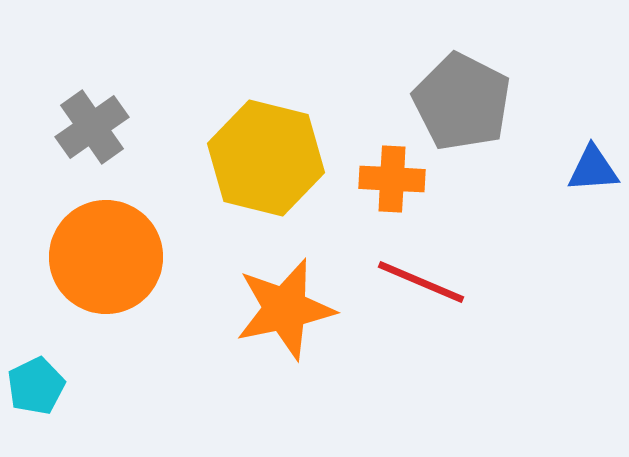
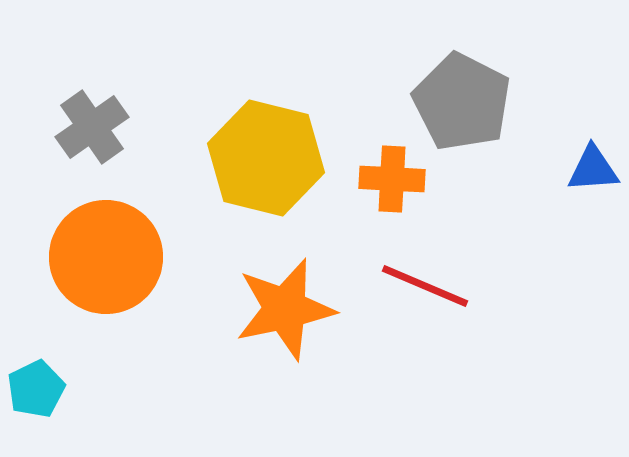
red line: moved 4 px right, 4 px down
cyan pentagon: moved 3 px down
